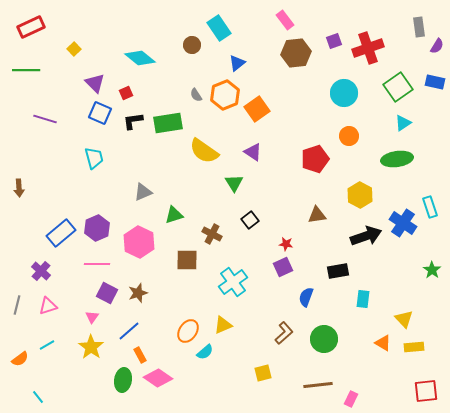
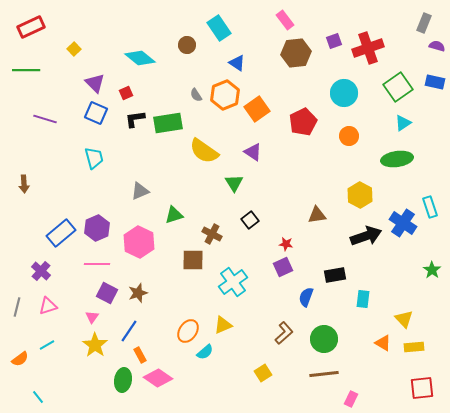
gray rectangle at (419, 27): moved 5 px right, 4 px up; rotated 30 degrees clockwise
brown circle at (192, 45): moved 5 px left
purple semicircle at (437, 46): rotated 105 degrees counterclockwise
blue triangle at (237, 63): rotated 48 degrees counterclockwise
blue square at (100, 113): moved 4 px left
black L-shape at (133, 121): moved 2 px right, 2 px up
red pentagon at (315, 159): moved 12 px left, 37 px up; rotated 8 degrees counterclockwise
brown arrow at (19, 188): moved 5 px right, 4 px up
gray triangle at (143, 192): moved 3 px left, 1 px up
brown square at (187, 260): moved 6 px right
black rectangle at (338, 271): moved 3 px left, 4 px down
gray line at (17, 305): moved 2 px down
blue line at (129, 331): rotated 15 degrees counterclockwise
yellow star at (91, 347): moved 4 px right, 2 px up
yellow square at (263, 373): rotated 18 degrees counterclockwise
brown line at (318, 385): moved 6 px right, 11 px up
red square at (426, 391): moved 4 px left, 3 px up
